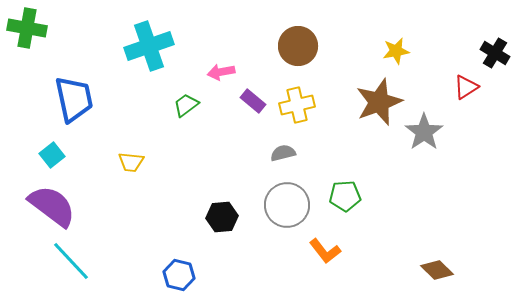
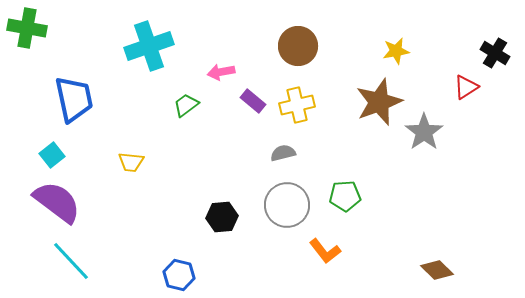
purple semicircle: moved 5 px right, 4 px up
